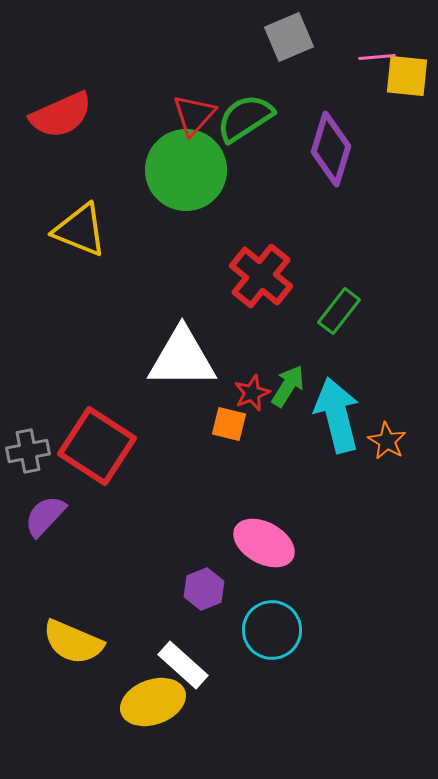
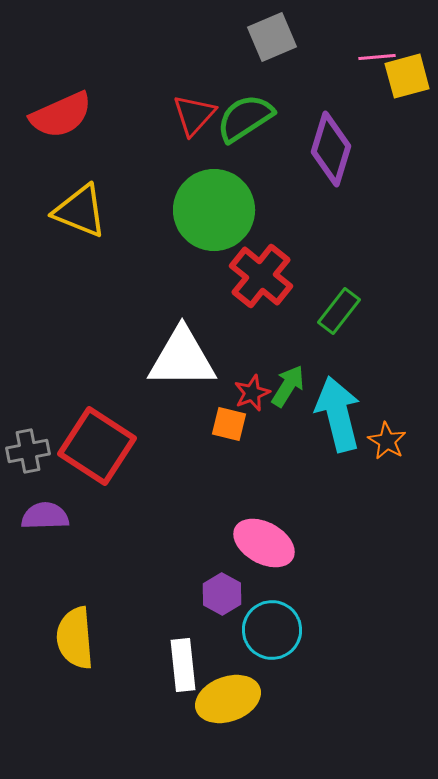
gray square: moved 17 px left
yellow square: rotated 21 degrees counterclockwise
green circle: moved 28 px right, 40 px down
yellow triangle: moved 19 px up
cyan arrow: moved 1 px right, 1 px up
purple semicircle: rotated 45 degrees clockwise
purple hexagon: moved 18 px right, 5 px down; rotated 9 degrees counterclockwise
yellow semicircle: moved 2 px right, 4 px up; rotated 62 degrees clockwise
white rectangle: rotated 42 degrees clockwise
yellow ellipse: moved 75 px right, 3 px up
